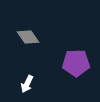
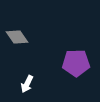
gray diamond: moved 11 px left
